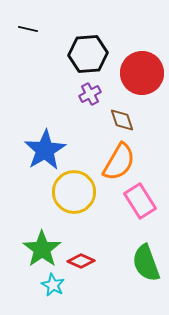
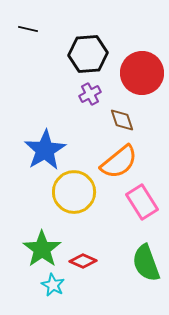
orange semicircle: rotated 21 degrees clockwise
pink rectangle: moved 2 px right, 1 px down
red diamond: moved 2 px right
